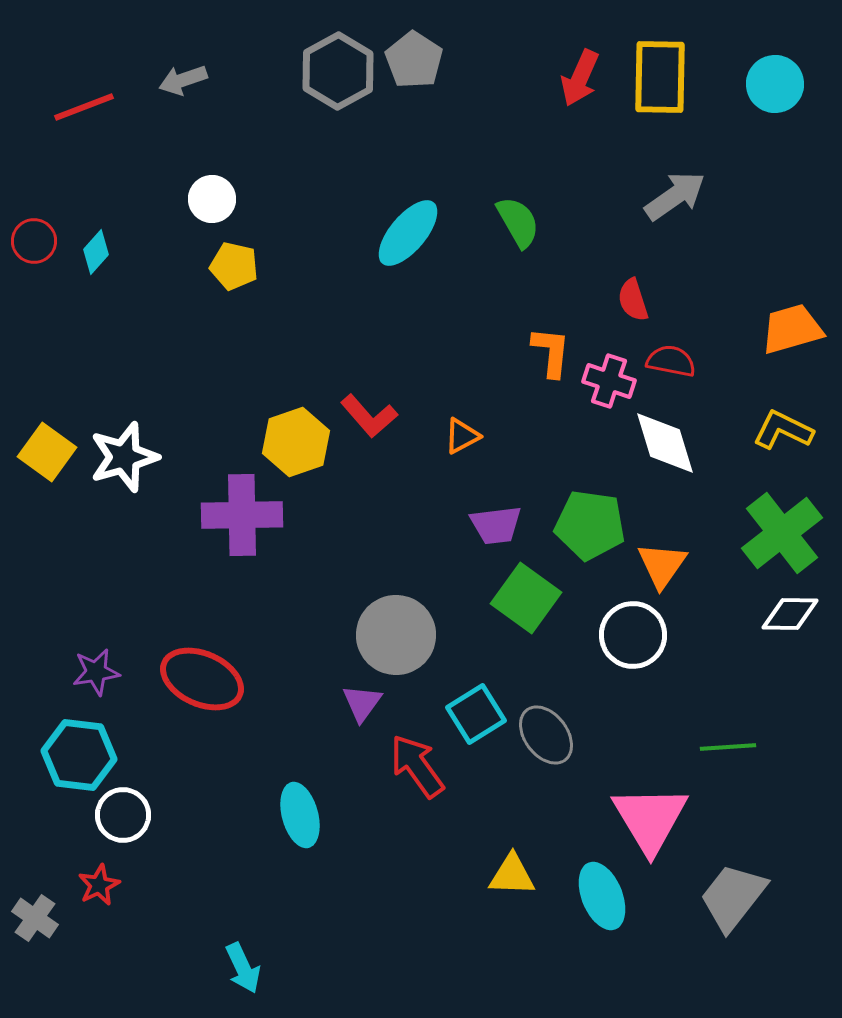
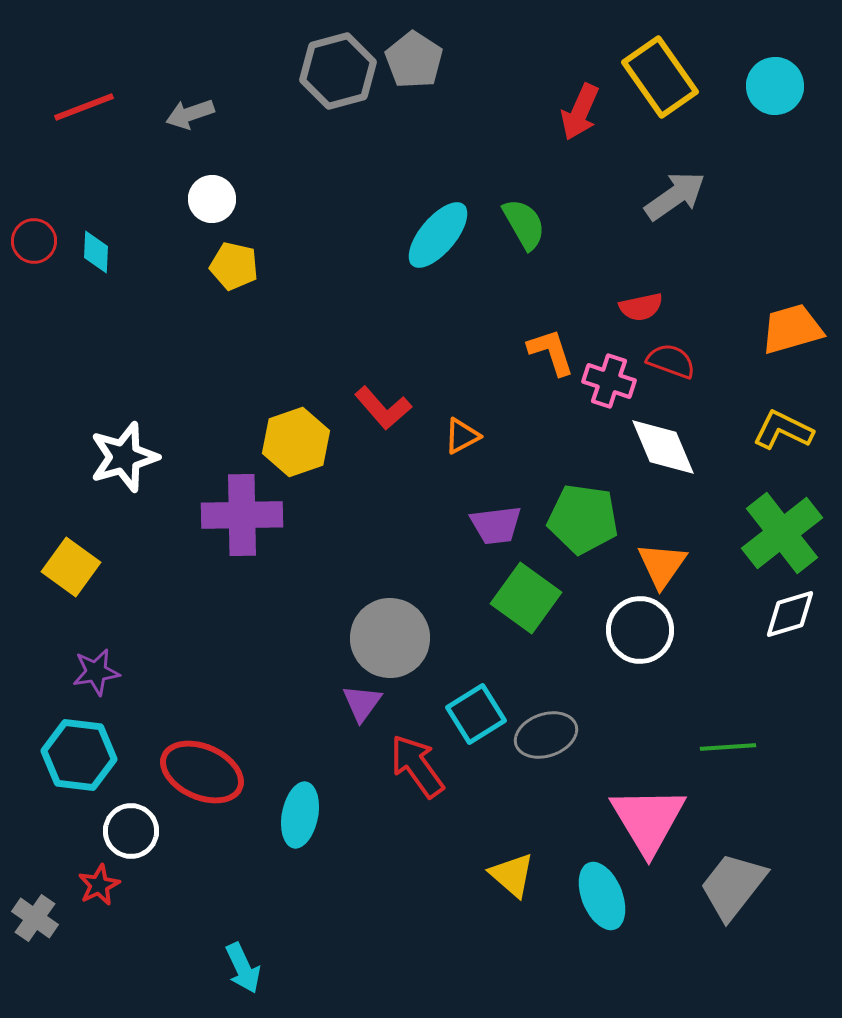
gray hexagon at (338, 71): rotated 14 degrees clockwise
yellow rectangle at (660, 77): rotated 36 degrees counterclockwise
red arrow at (580, 78): moved 34 px down
gray arrow at (183, 80): moved 7 px right, 34 px down
cyan circle at (775, 84): moved 2 px down
green semicircle at (518, 222): moved 6 px right, 2 px down
cyan ellipse at (408, 233): moved 30 px right, 2 px down
cyan diamond at (96, 252): rotated 39 degrees counterclockwise
red semicircle at (633, 300): moved 8 px right, 7 px down; rotated 84 degrees counterclockwise
orange L-shape at (551, 352): rotated 24 degrees counterclockwise
red semicircle at (671, 361): rotated 9 degrees clockwise
red L-shape at (369, 416): moved 14 px right, 8 px up
white diamond at (665, 443): moved 2 px left, 4 px down; rotated 6 degrees counterclockwise
yellow square at (47, 452): moved 24 px right, 115 px down
green pentagon at (590, 525): moved 7 px left, 6 px up
white diamond at (790, 614): rotated 18 degrees counterclockwise
gray circle at (396, 635): moved 6 px left, 3 px down
white circle at (633, 635): moved 7 px right, 5 px up
red ellipse at (202, 679): moved 93 px down
gray ellipse at (546, 735): rotated 72 degrees counterclockwise
white circle at (123, 815): moved 8 px right, 16 px down
cyan ellipse at (300, 815): rotated 26 degrees clockwise
pink triangle at (650, 819): moved 2 px left, 1 px down
yellow triangle at (512, 875): rotated 39 degrees clockwise
gray trapezoid at (733, 897): moved 11 px up
